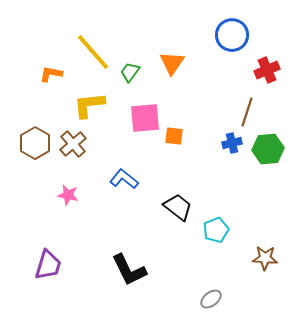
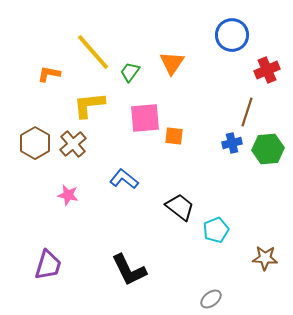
orange L-shape: moved 2 px left
black trapezoid: moved 2 px right
